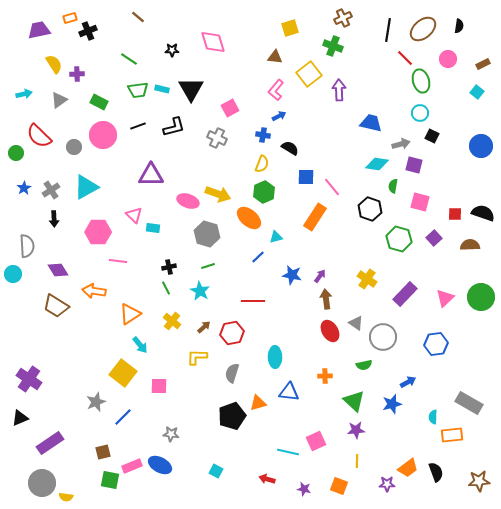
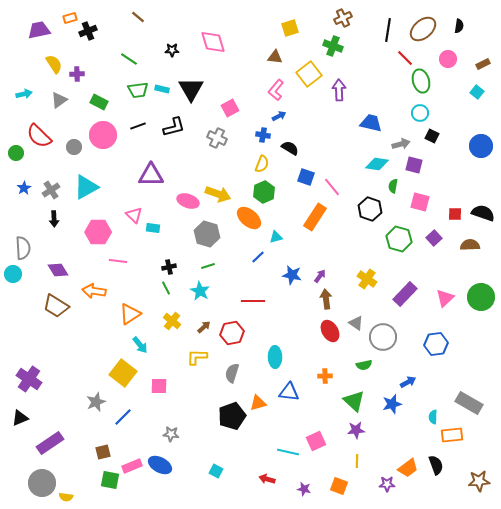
blue square at (306, 177): rotated 18 degrees clockwise
gray semicircle at (27, 246): moved 4 px left, 2 px down
black semicircle at (436, 472): moved 7 px up
